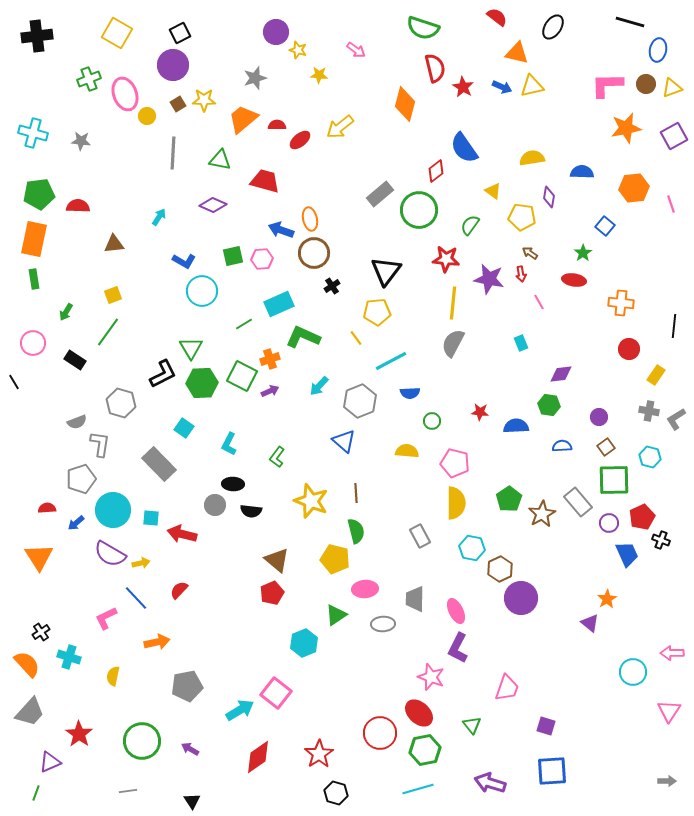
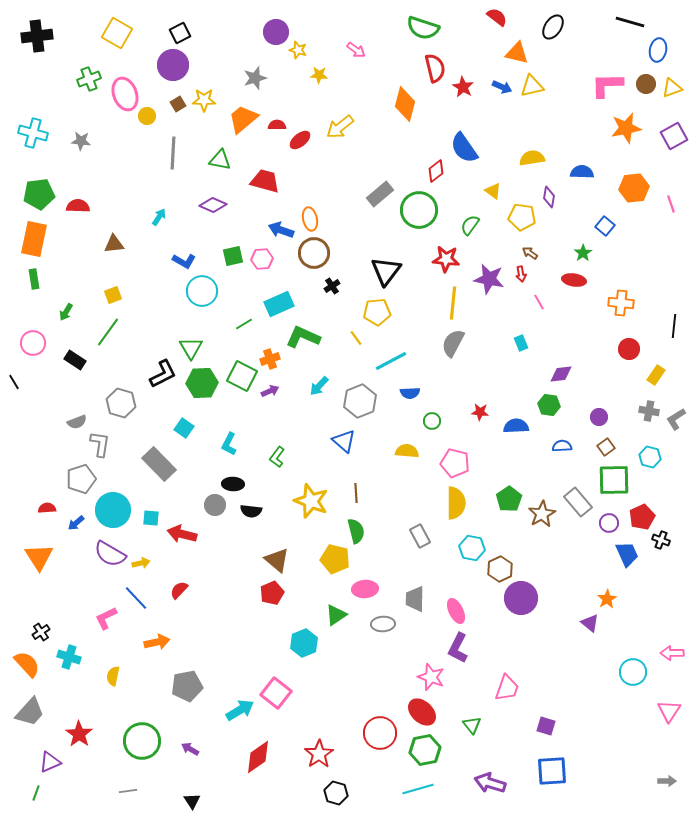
red ellipse at (419, 713): moved 3 px right, 1 px up
